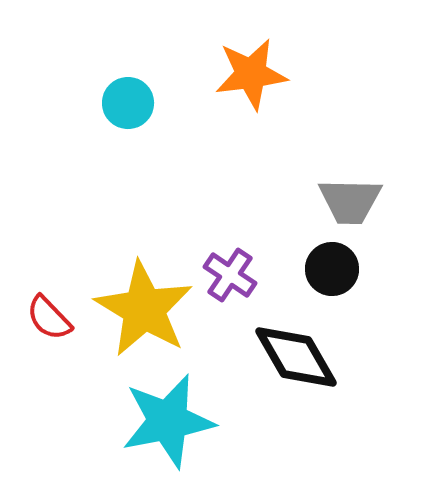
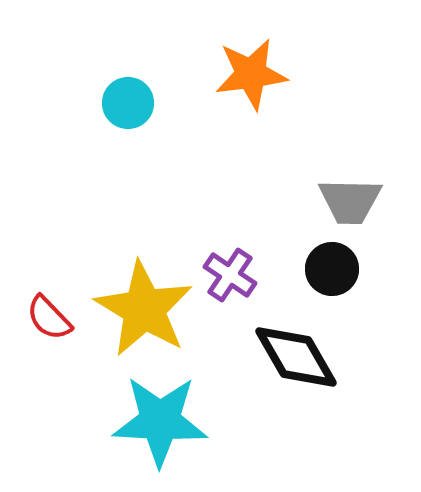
cyan star: moved 8 px left; rotated 14 degrees clockwise
